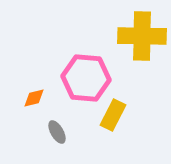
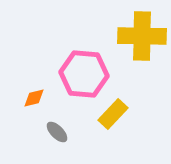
pink hexagon: moved 2 px left, 4 px up
yellow rectangle: moved 1 px up; rotated 16 degrees clockwise
gray ellipse: rotated 15 degrees counterclockwise
